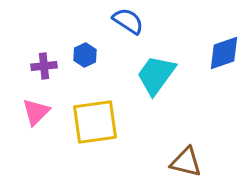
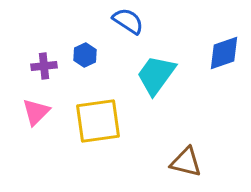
yellow square: moved 3 px right, 1 px up
